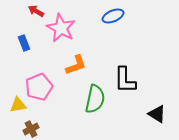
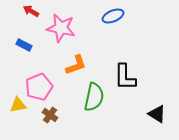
red arrow: moved 5 px left
pink star: rotated 16 degrees counterclockwise
blue rectangle: moved 2 px down; rotated 42 degrees counterclockwise
black L-shape: moved 3 px up
green semicircle: moved 1 px left, 2 px up
brown cross: moved 19 px right, 14 px up; rotated 28 degrees counterclockwise
